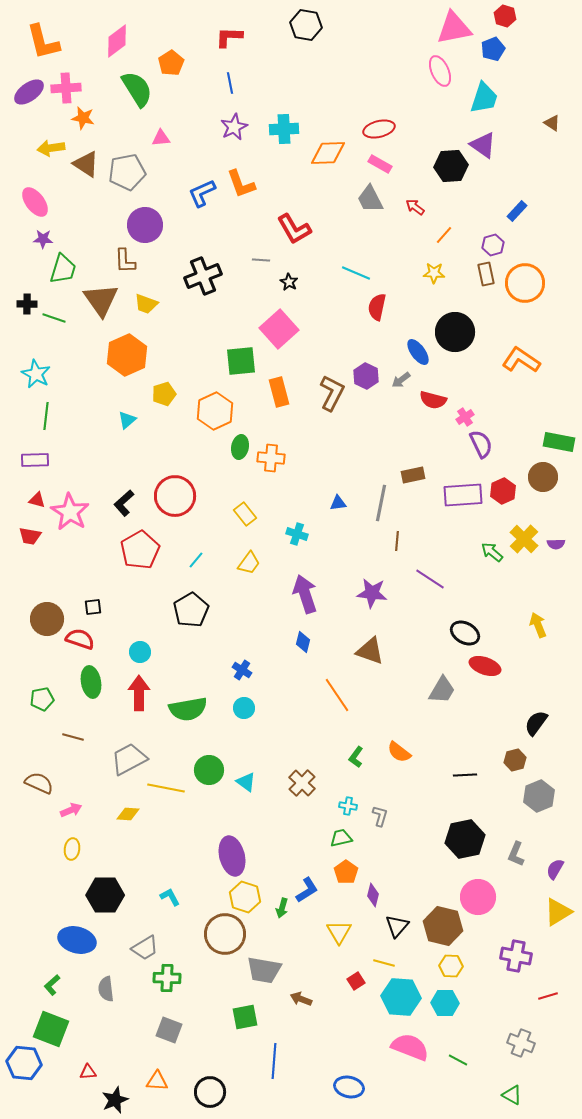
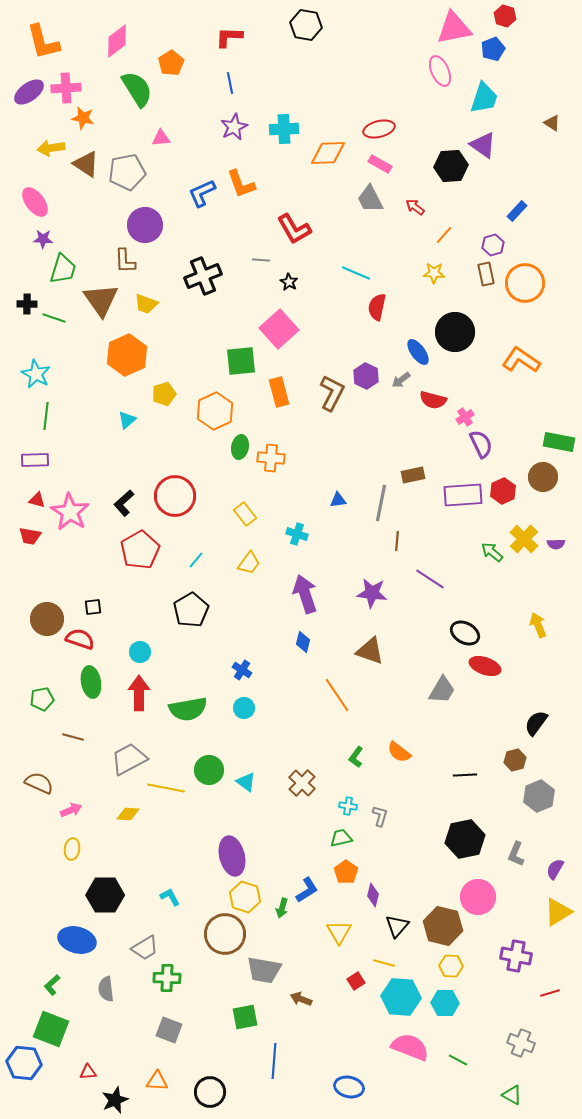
blue triangle at (338, 503): moved 3 px up
red line at (548, 996): moved 2 px right, 3 px up
